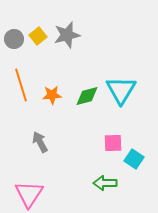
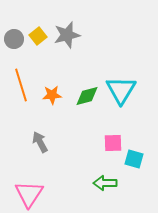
cyan square: rotated 18 degrees counterclockwise
